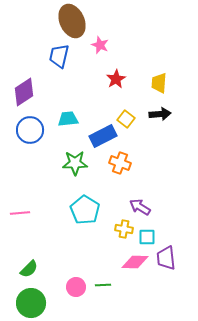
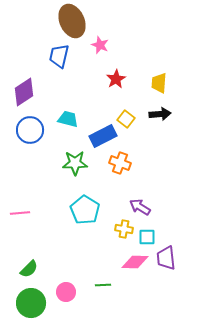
cyan trapezoid: rotated 20 degrees clockwise
pink circle: moved 10 px left, 5 px down
